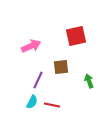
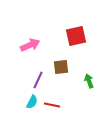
pink arrow: moved 1 px left, 1 px up
